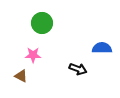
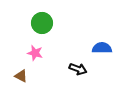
pink star: moved 2 px right, 2 px up; rotated 14 degrees clockwise
